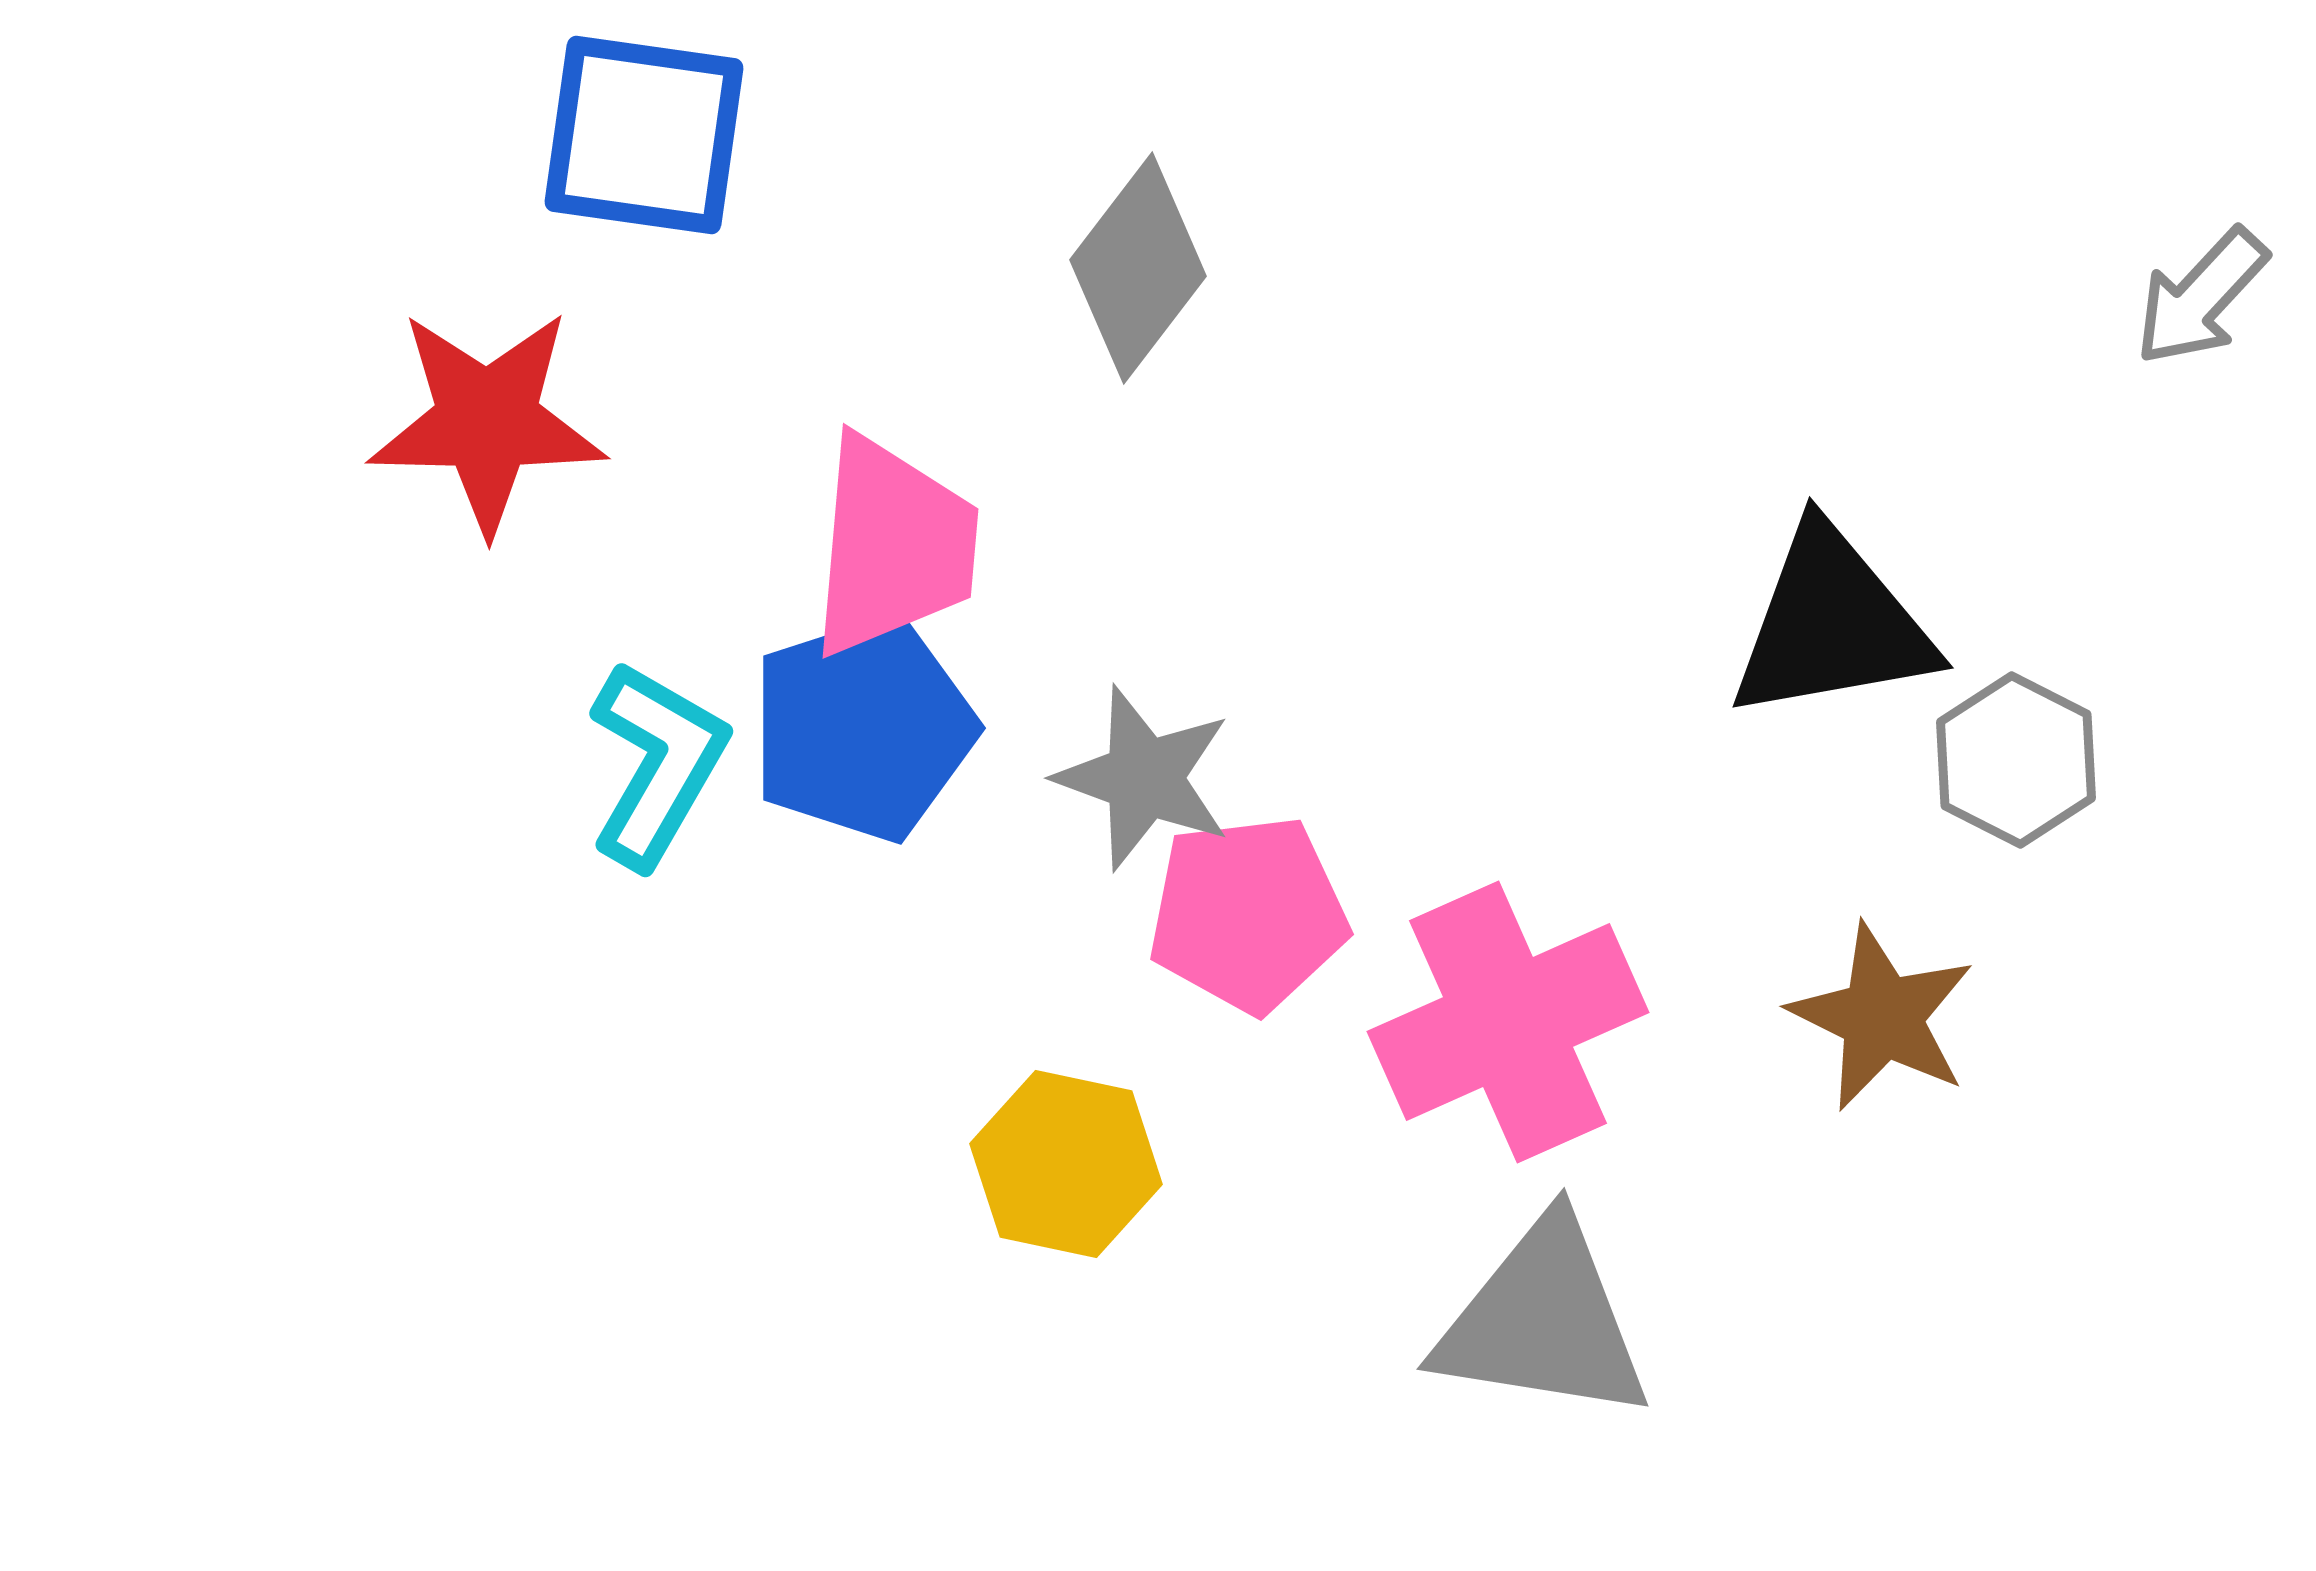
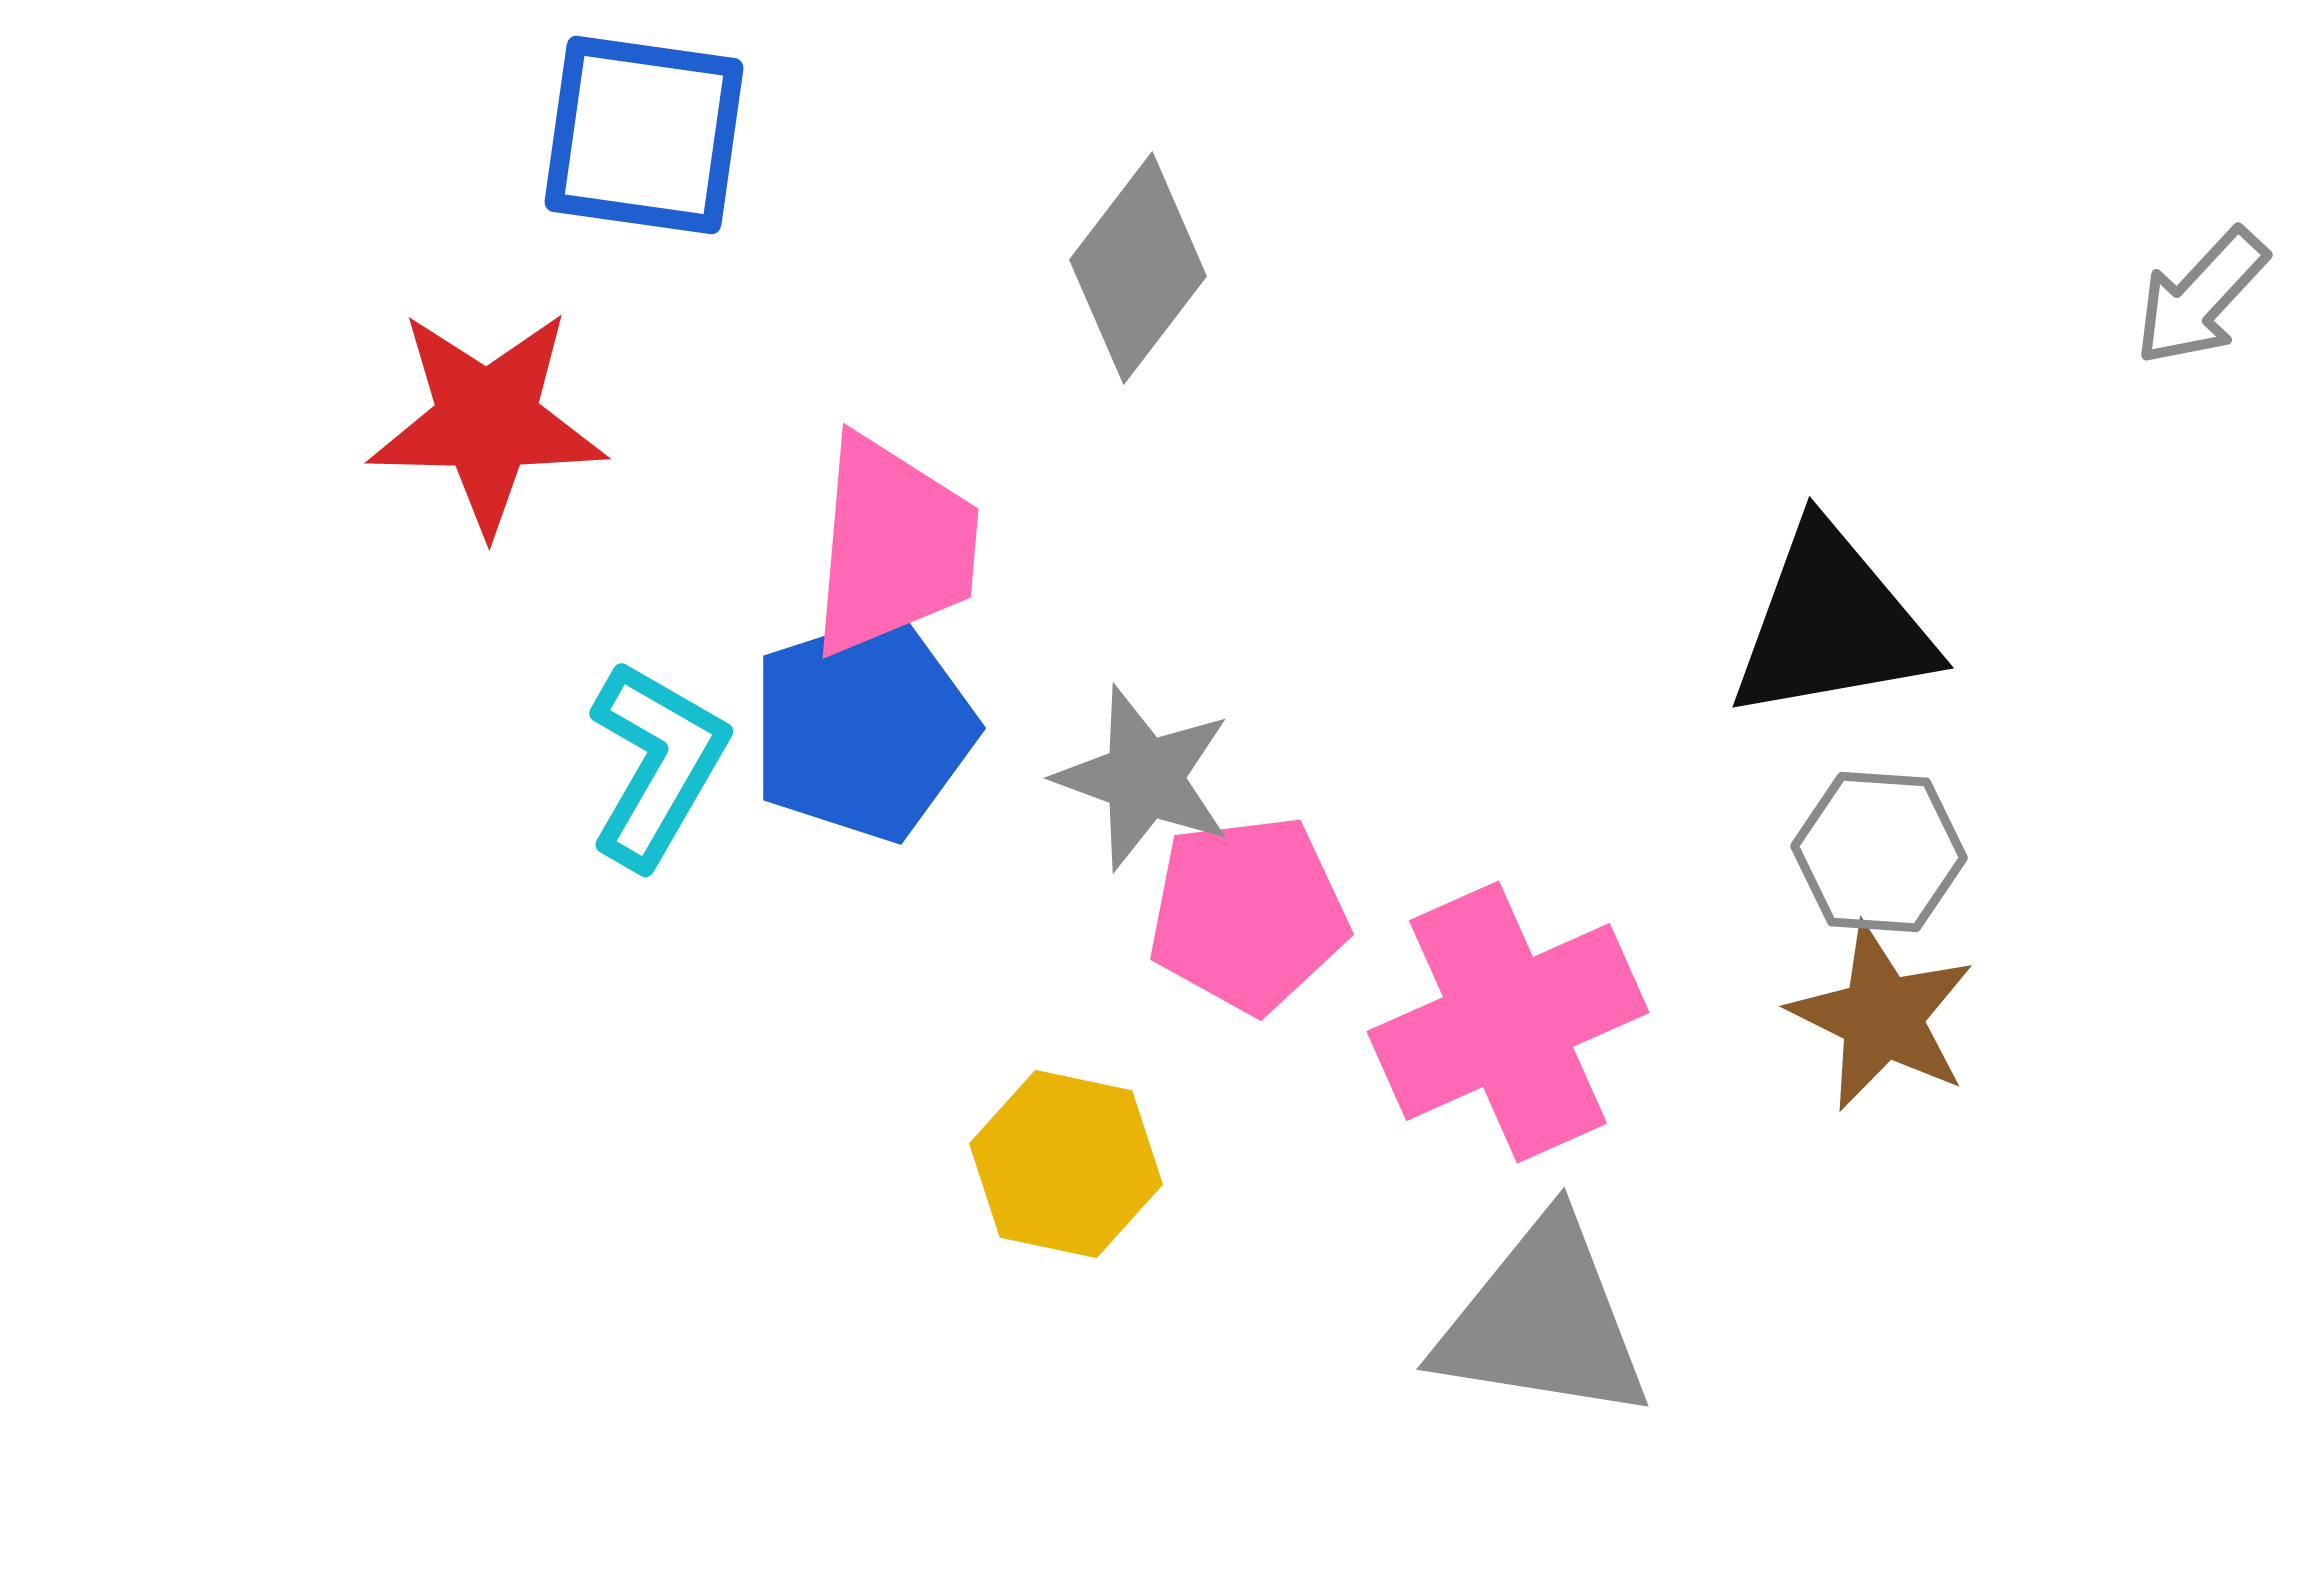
gray hexagon: moved 137 px left, 92 px down; rotated 23 degrees counterclockwise
